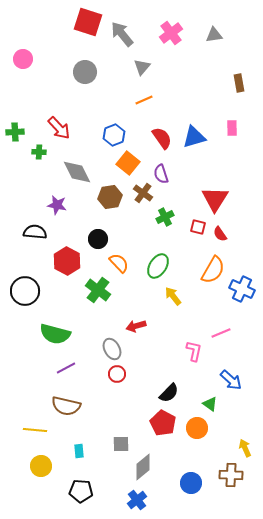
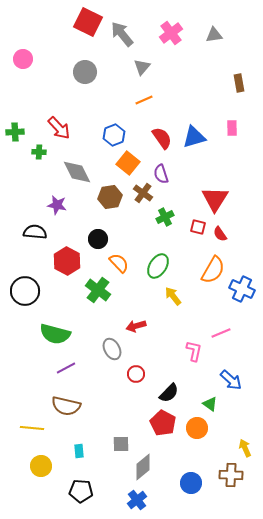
red square at (88, 22): rotated 8 degrees clockwise
red circle at (117, 374): moved 19 px right
yellow line at (35, 430): moved 3 px left, 2 px up
